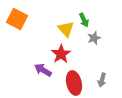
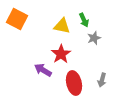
yellow triangle: moved 4 px left, 3 px up; rotated 36 degrees counterclockwise
